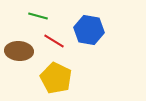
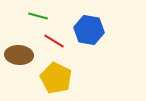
brown ellipse: moved 4 px down
